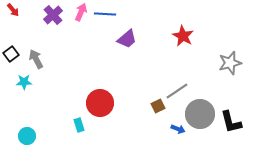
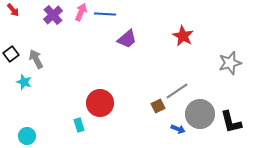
cyan star: rotated 21 degrees clockwise
